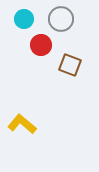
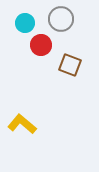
cyan circle: moved 1 px right, 4 px down
